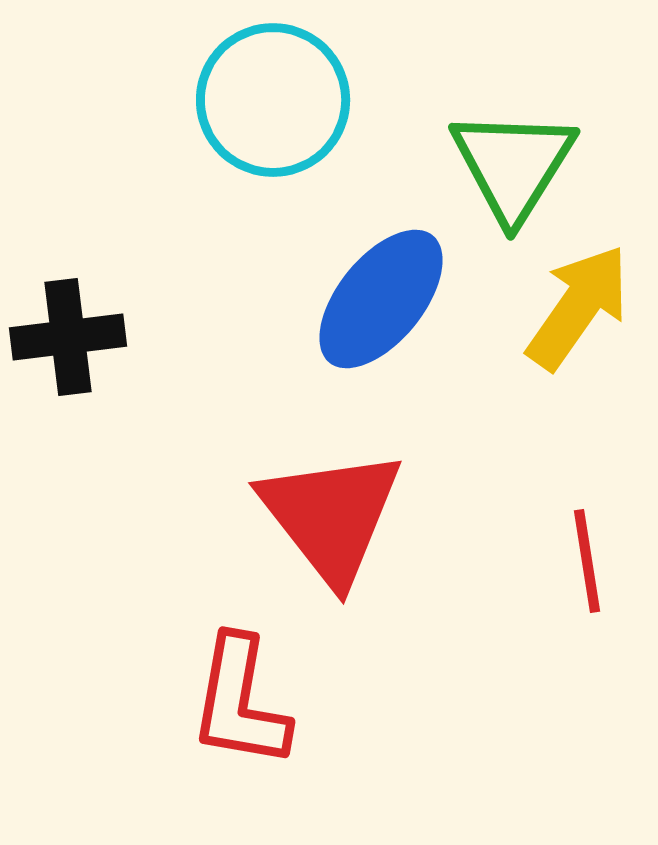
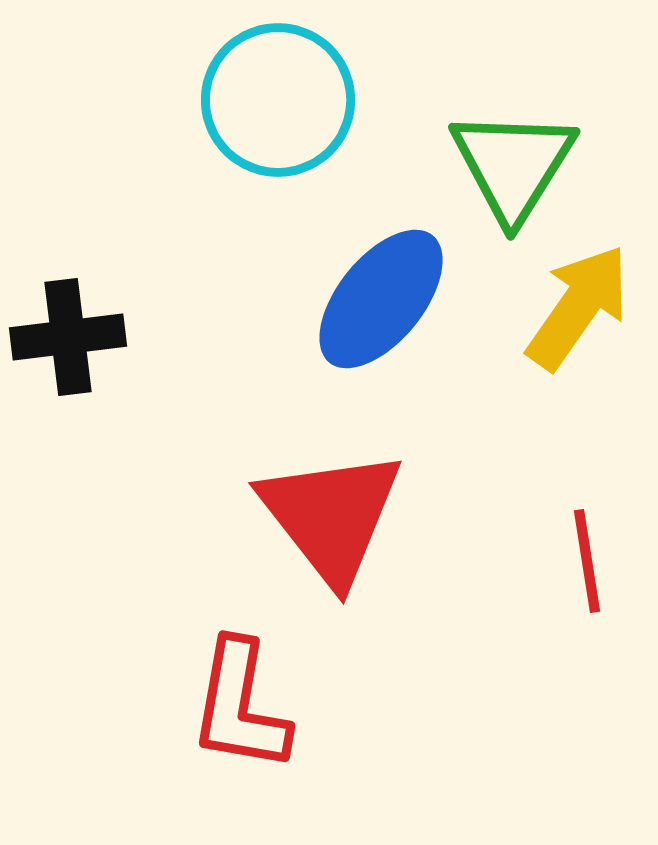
cyan circle: moved 5 px right
red L-shape: moved 4 px down
